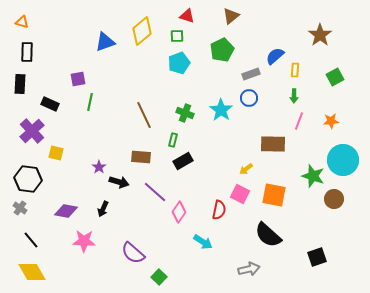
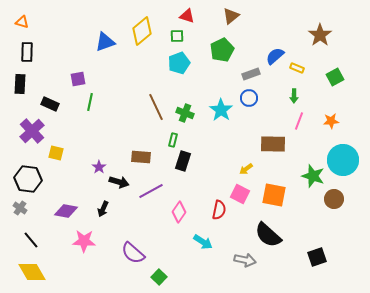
yellow rectangle at (295, 70): moved 2 px right, 2 px up; rotated 72 degrees counterclockwise
brown line at (144, 115): moved 12 px right, 8 px up
black rectangle at (183, 161): rotated 42 degrees counterclockwise
purple line at (155, 192): moved 4 px left, 1 px up; rotated 70 degrees counterclockwise
gray arrow at (249, 269): moved 4 px left, 9 px up; rotated 25 degrees clockwise
